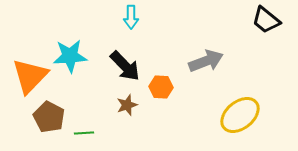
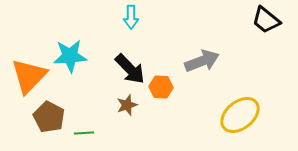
gray arrow: moved 4 px left
black arrow: moved 5 px right, 3 px down
orange triangle: moved 1 px left
